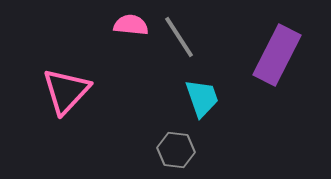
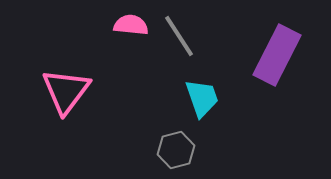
gray line: moved 1 px up
pink triangle: rotated 6 degrees counterclockwise
gray hexagon: rotated 21 degrees counterclockwise
